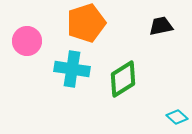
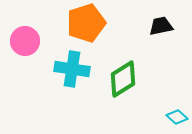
pink circle: moved 2 px left
